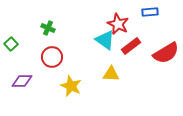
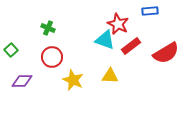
blue rectangle: moved 1 px up
cyan triangle: rotated 15 degrees counterclockwise
green square: moved 6 px down
yellow triangle: moved 1 px left, 2 px down
yellow star: moved 2 px right, 6 px up
